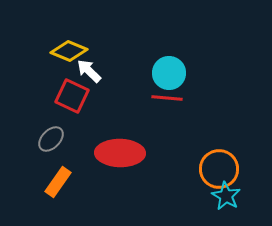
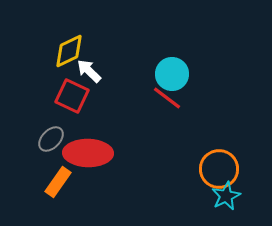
yellow diamond: rotated 48 degrees counterclockwise
cyan circle: moved 3 px right, 1 px down
red line: rotated 32 degrees clockwise
red ellipse: moved 32 px left
cyan star: rotated 16 degrees clockwise
